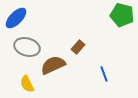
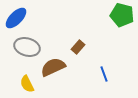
brown semicircle: moved 2 px down
